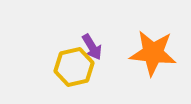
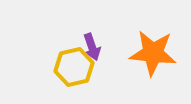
purple arrow: rotated 12 degrees clockwise
